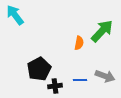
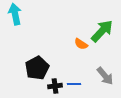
cyan arrow: moved 1 px up; rotated 25 degrees clockwise
orange semicircle: moved 2 px right, 1 px down; rotated 112 degrees clockwise
black pentagon: moved 2 px left, 1 px up
gray arrow: rotated 30 degrees clockwise
blue line: moved 6 px left, 4 px down
